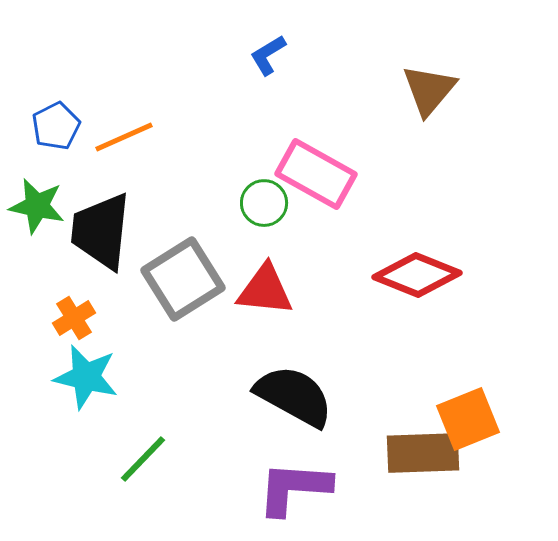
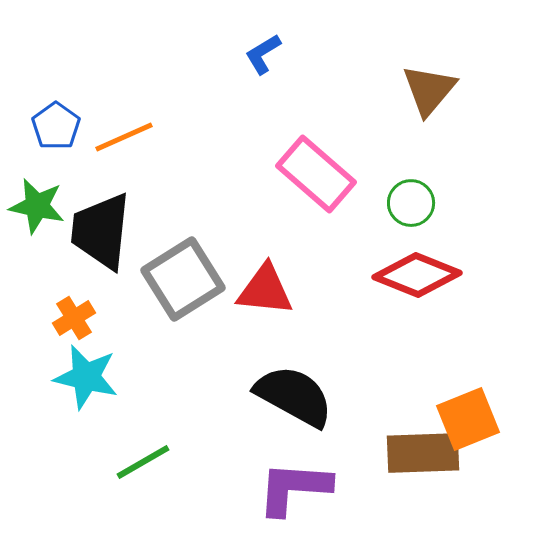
blue L-shape: moved 5 px left, 1 px up
blue pentagon: rotated 9 degrees counterclockwise
pink rectangle: rotated 12 degrees clockwise
green circle: moved 147 px right
green line: moved 3 px down; rotated 16 degrees clockwise
